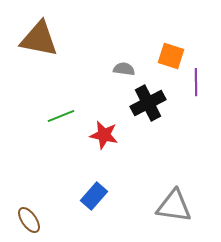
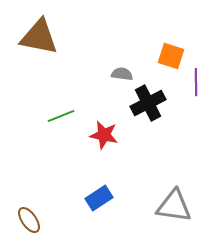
brown triangle: moved 2 px up
gray semicircle: moved 2 px left, 5 px down
blue rectangle: moved 5 px right, 2 px down; rotated 16 degrees clockwise
